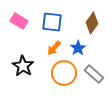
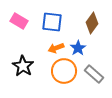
orange arrow: moved 2 px right; rotated 28 degrees clockwise
orange circle: moved 2 px up
